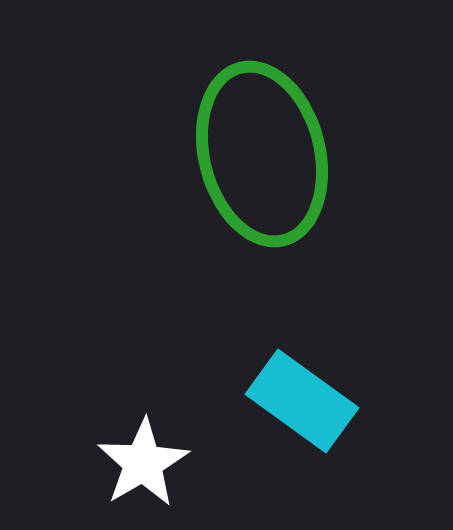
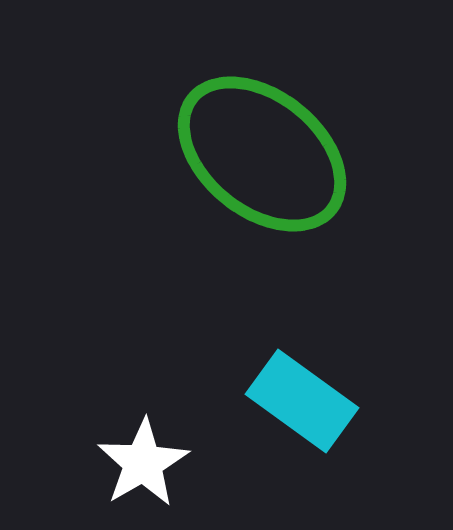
green ellipse: rotated 37 degrees counterclockwise
